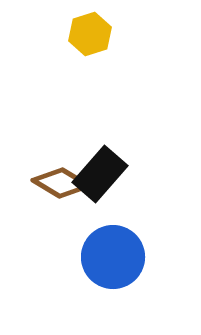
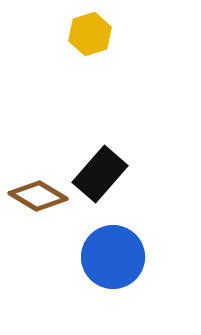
brown diamond: moved 23 px left, 13 px down
